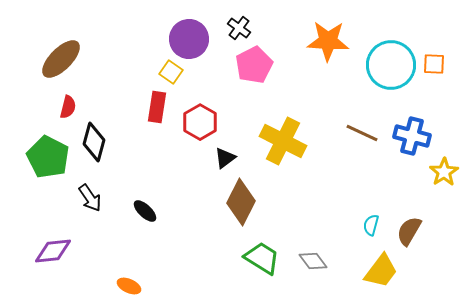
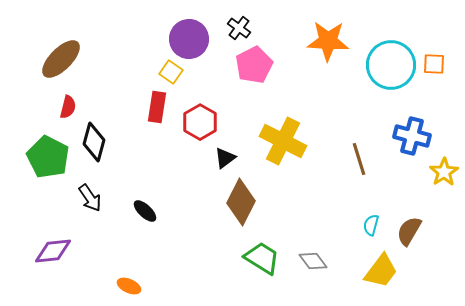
brown line: moved 3 px left, 26 px down; rotated 48 degrees clockwise
